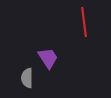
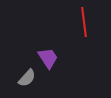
gray semicircle: rotated 138 degrees counterclockwise
